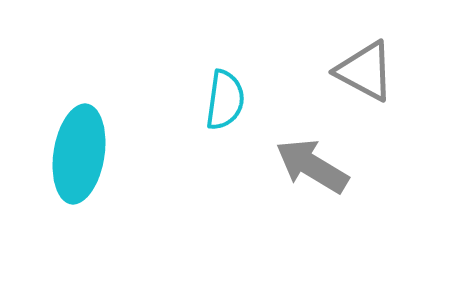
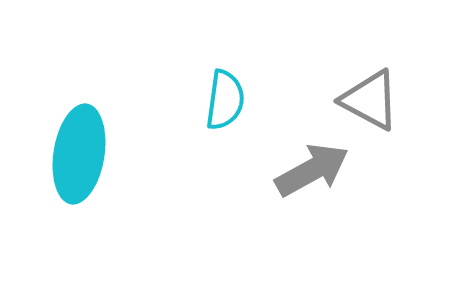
gray triangle: moved 5 px right, 29 px down
gray arrow: moved 4 px down; rotated 120 degrees clockwise
